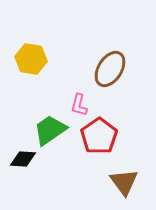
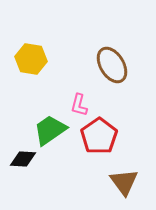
brown ellipse: moved 2 px right, 4 px up; rotated 63 degrees counterclockwise
